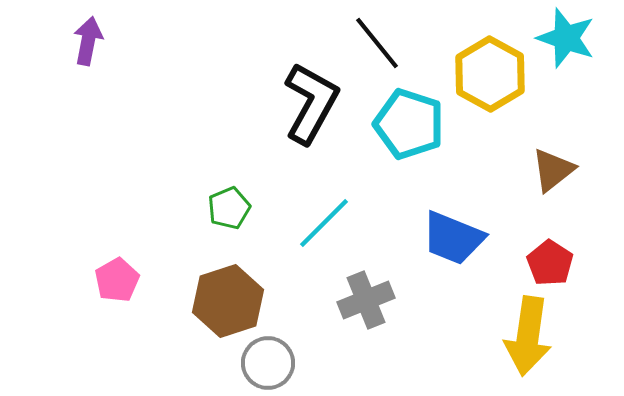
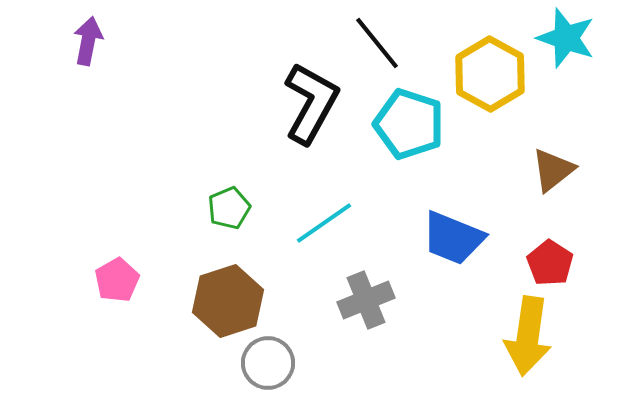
cyan line: rotated 10 degrees clockwise
